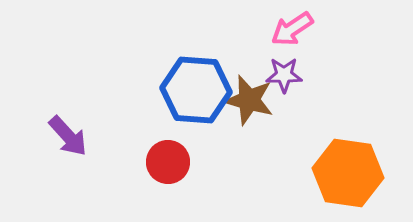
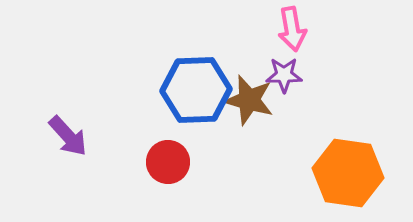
pink arrow: rotated 66 degrees counterclockwise
blue hexagon: rotated 6 degrees counterclockwise
